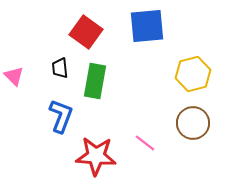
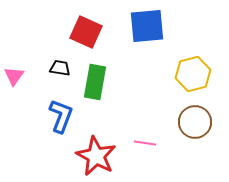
red square: rotated 12 degrees counterclockwise
black trapezoid: rotated 105 degrees clockwise
pink triangle: rotated 20 degrees clockwise
green rectangle: moved 1 px down
brown circle: moved 2 px right, 1 px up
pink line: rotated 30 degrees counterclockwise
red star: rotated 24 degrees clockwise
